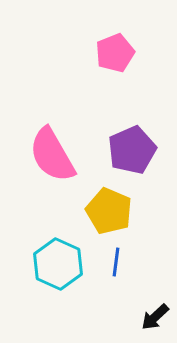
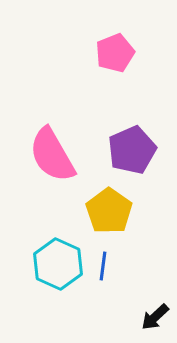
yellow pentagon: rotated 12 degrees clockwise
blue line: moved 13 px left, 4 px down
